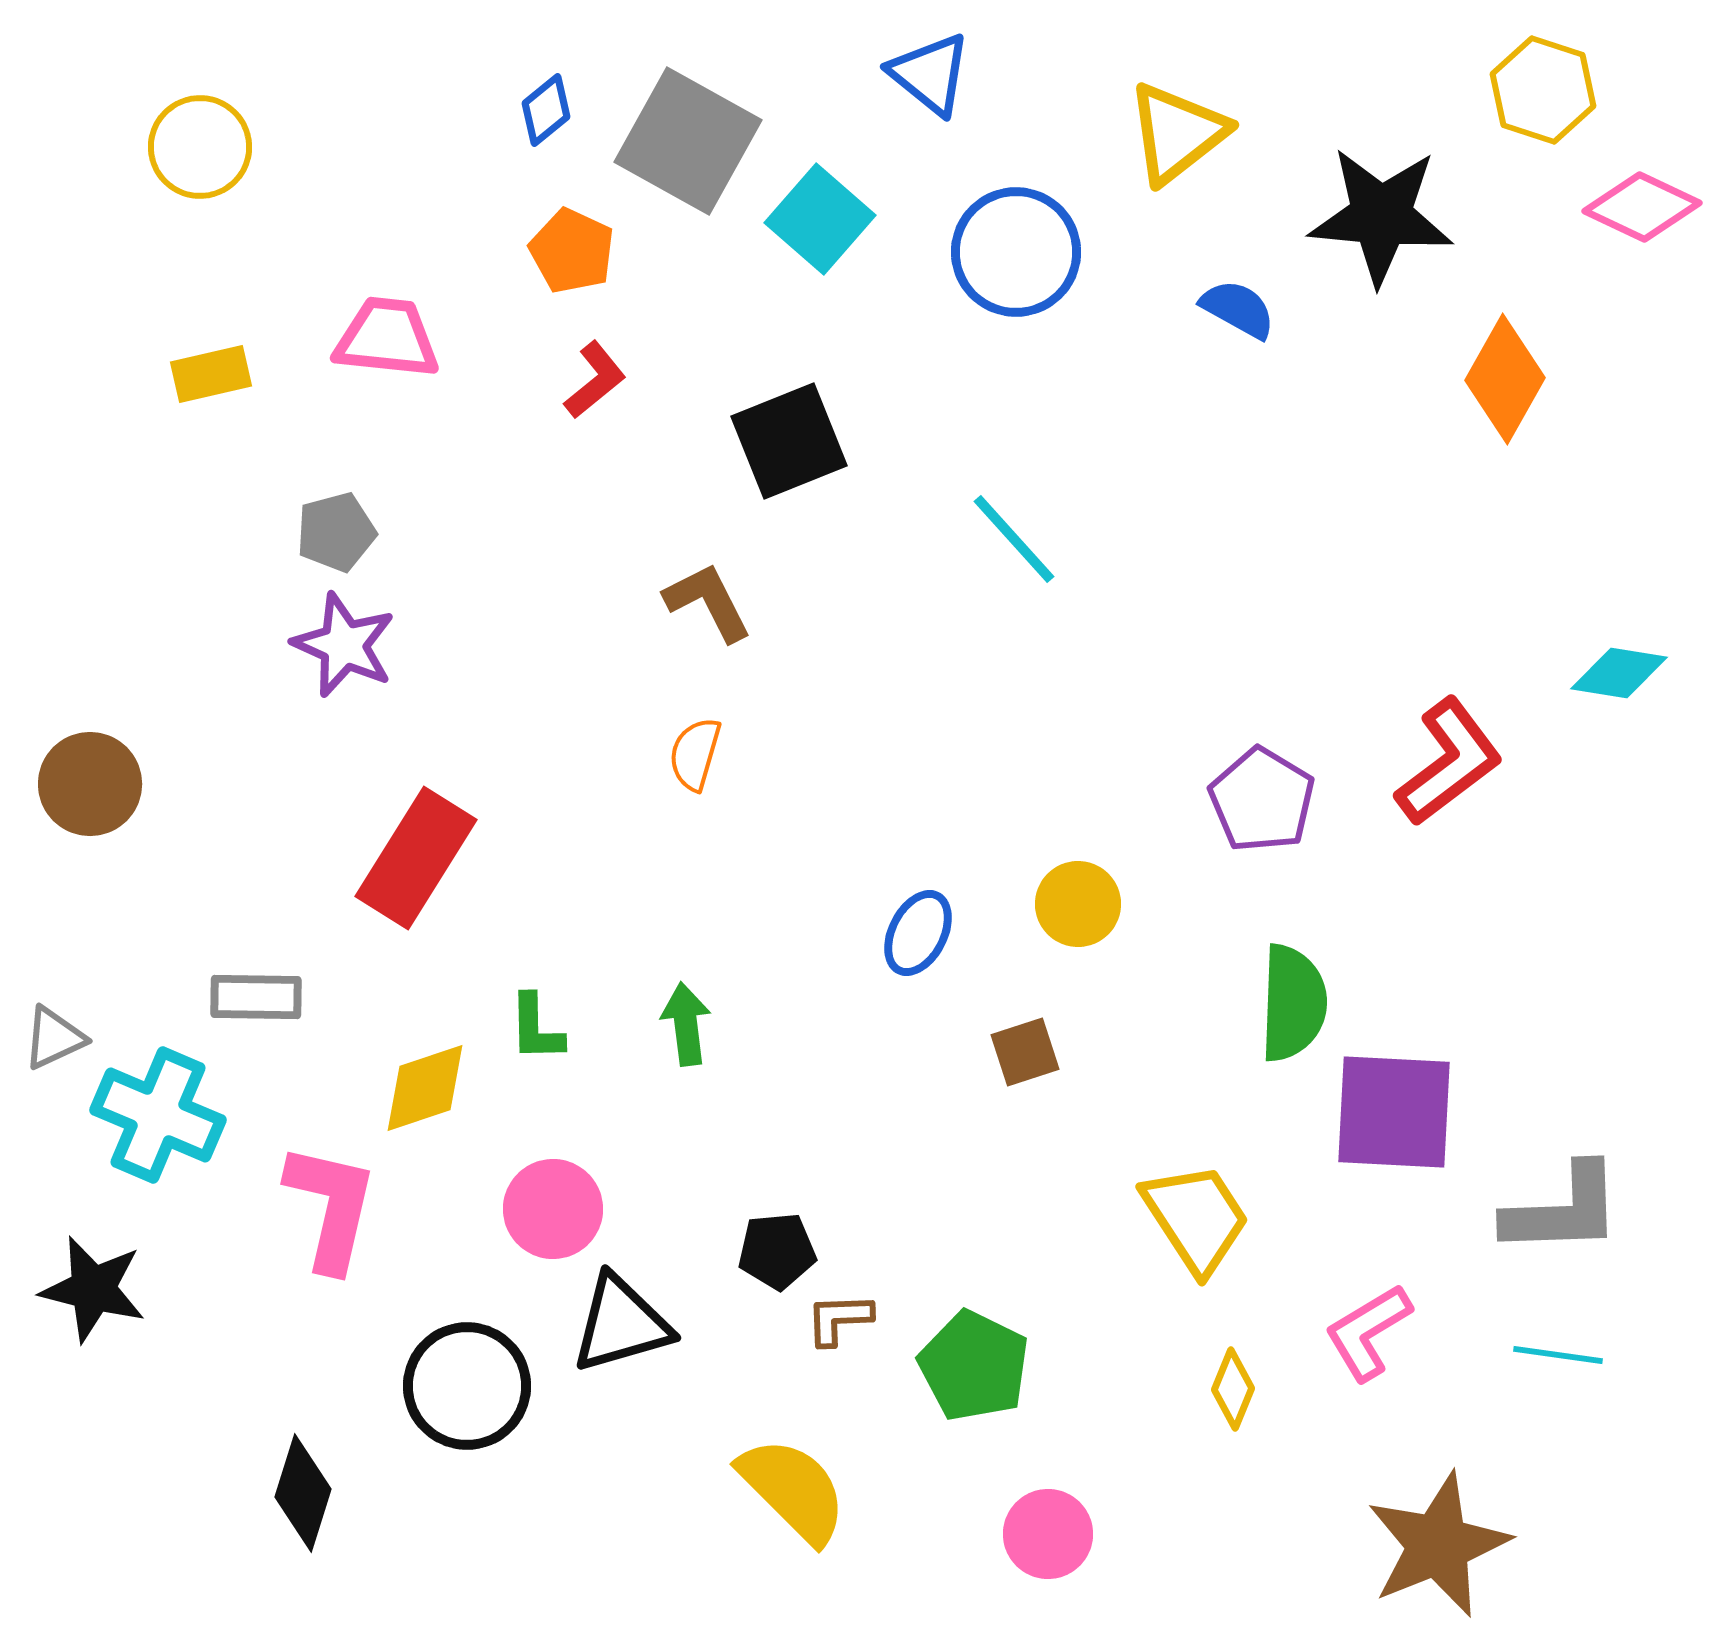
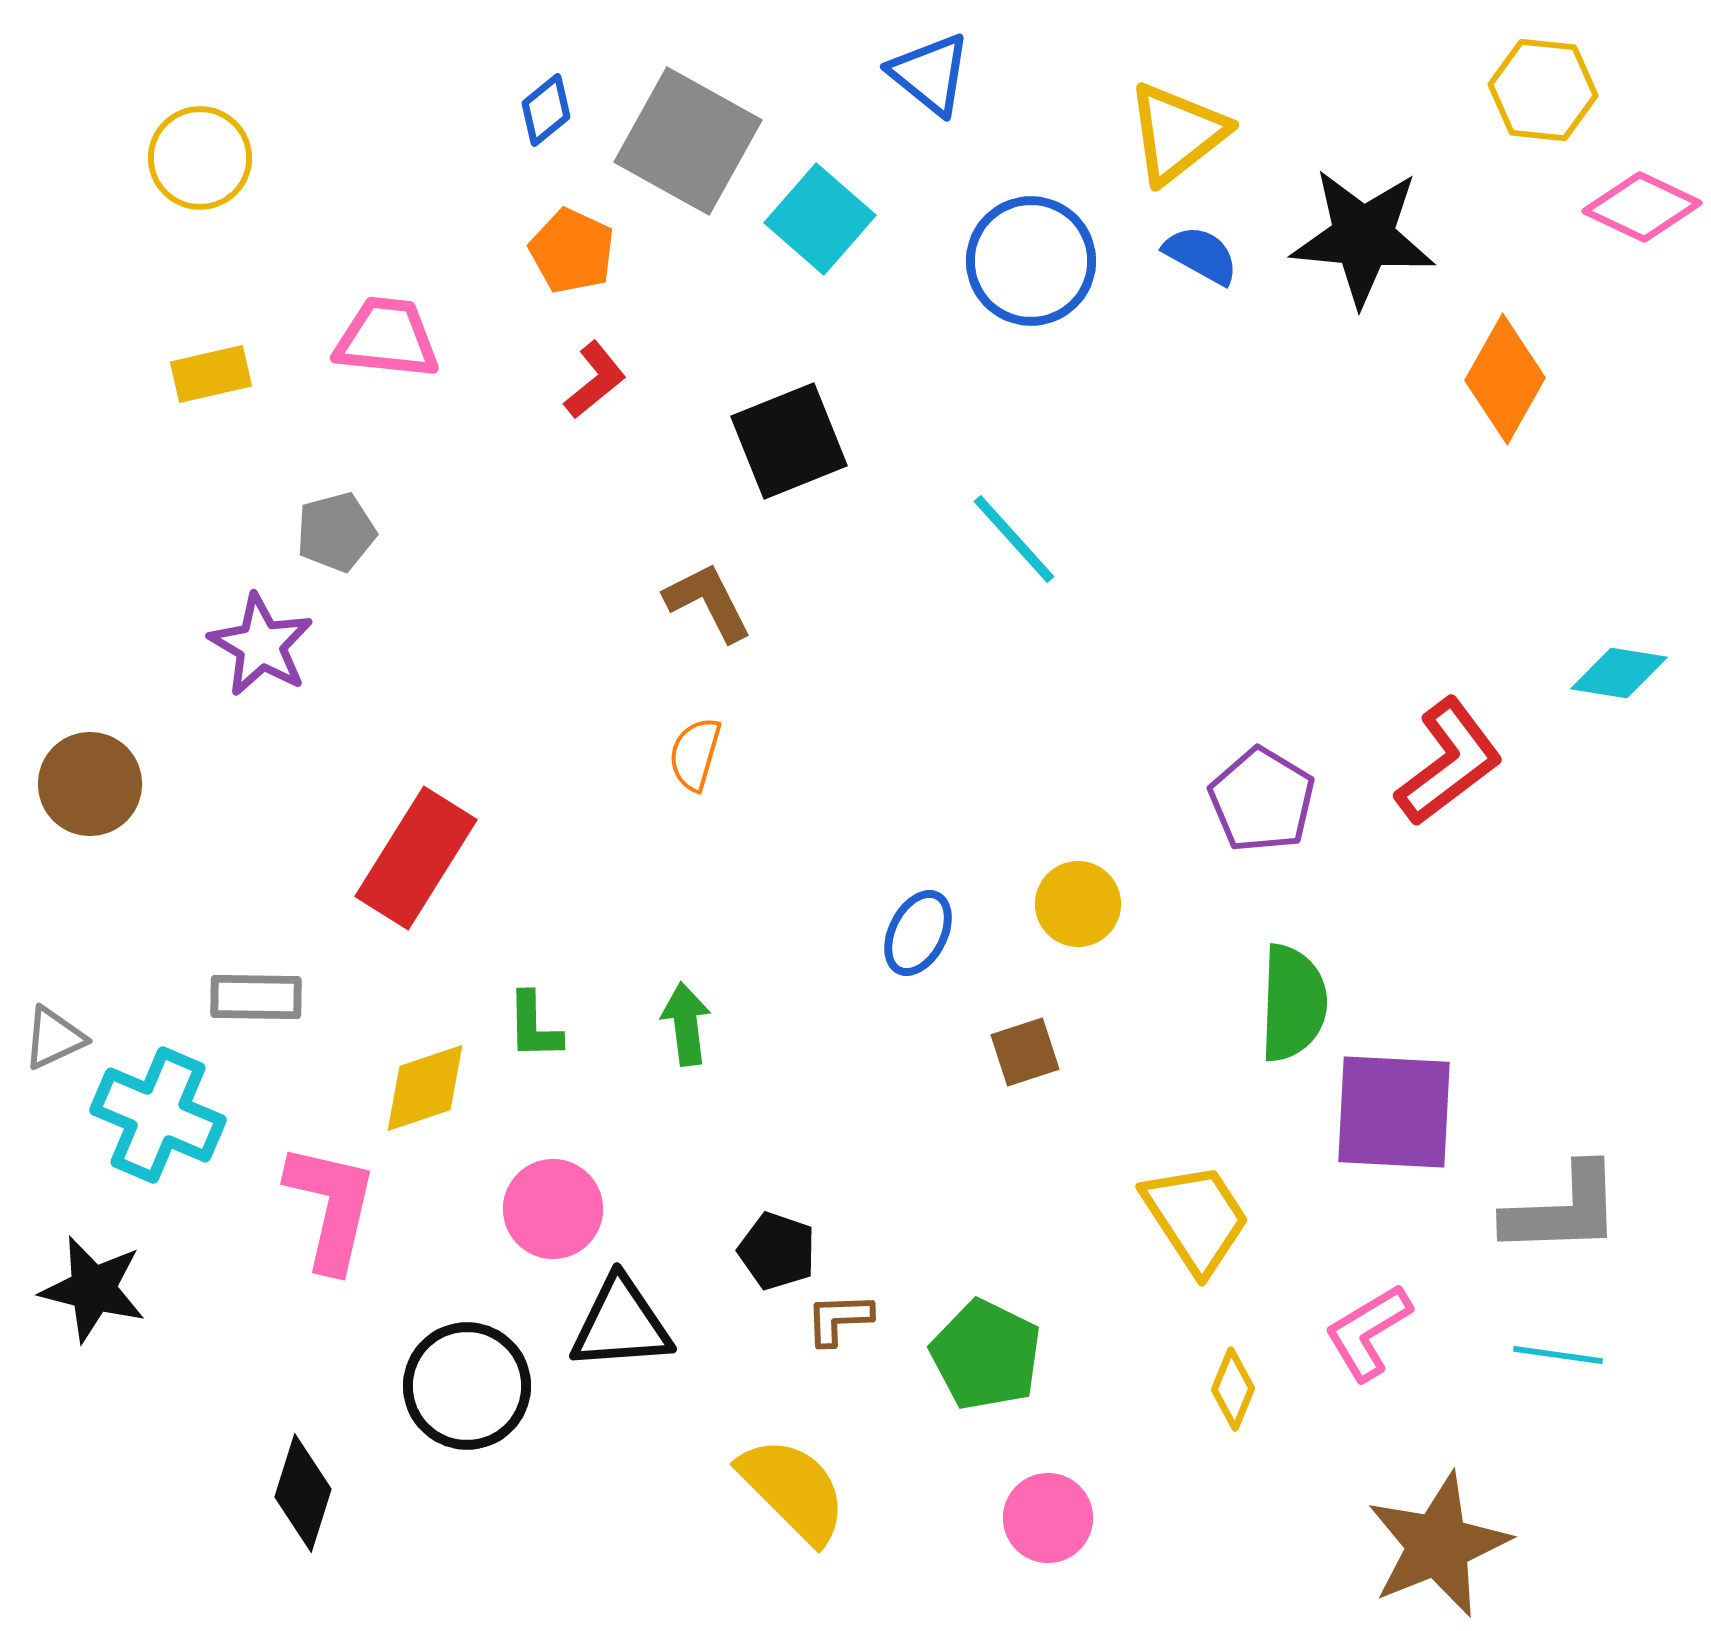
yellow hexagon at (1543, 90): rotated 12 degrees counterclockwise
yellow circle at (200, 147): moved 11 px down
black star at (1381, 216): moved 18 px left, 21 px down
blue circle at (1016, 252): moved 15 px right, 9 px down
blue semicircle at (1238, 309): moved 37 px left, 54 px up
purple star at (344, 645): moved 83 px left; rotated 6 degrees clockwise
green L-shape at (536, 1028): moved 2 px left, 2 px up
black pentagon at (777, 1251): rotated 24 degrees clockwise
black triangle at (621, 1324): rotated 12 degrees clockwise
green pentagon at (974, 1366): moved 12 px right, 11 px up
pink circle at (1048, 1534): moved 16 px up
